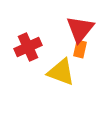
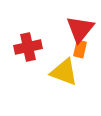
red cross: rotated 12 degrees clockwise
yellow triangle: moved 3 px right
